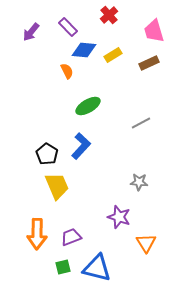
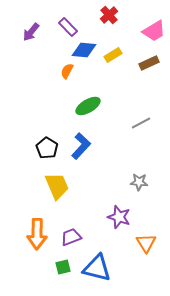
pink trapezoid: rotated 105 degrees counterclockwise
orange semicircle: rotated 126 degrees counterclockwise
black pentagon: moved 6 px up
